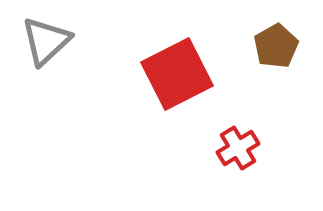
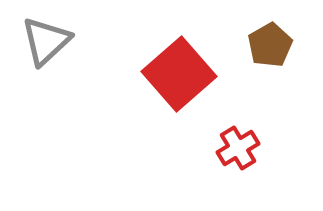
brown pentagon: moved 6 px left, 1 px up
red square: moved 2 px right; rotated 14 degrees counterclockwise
